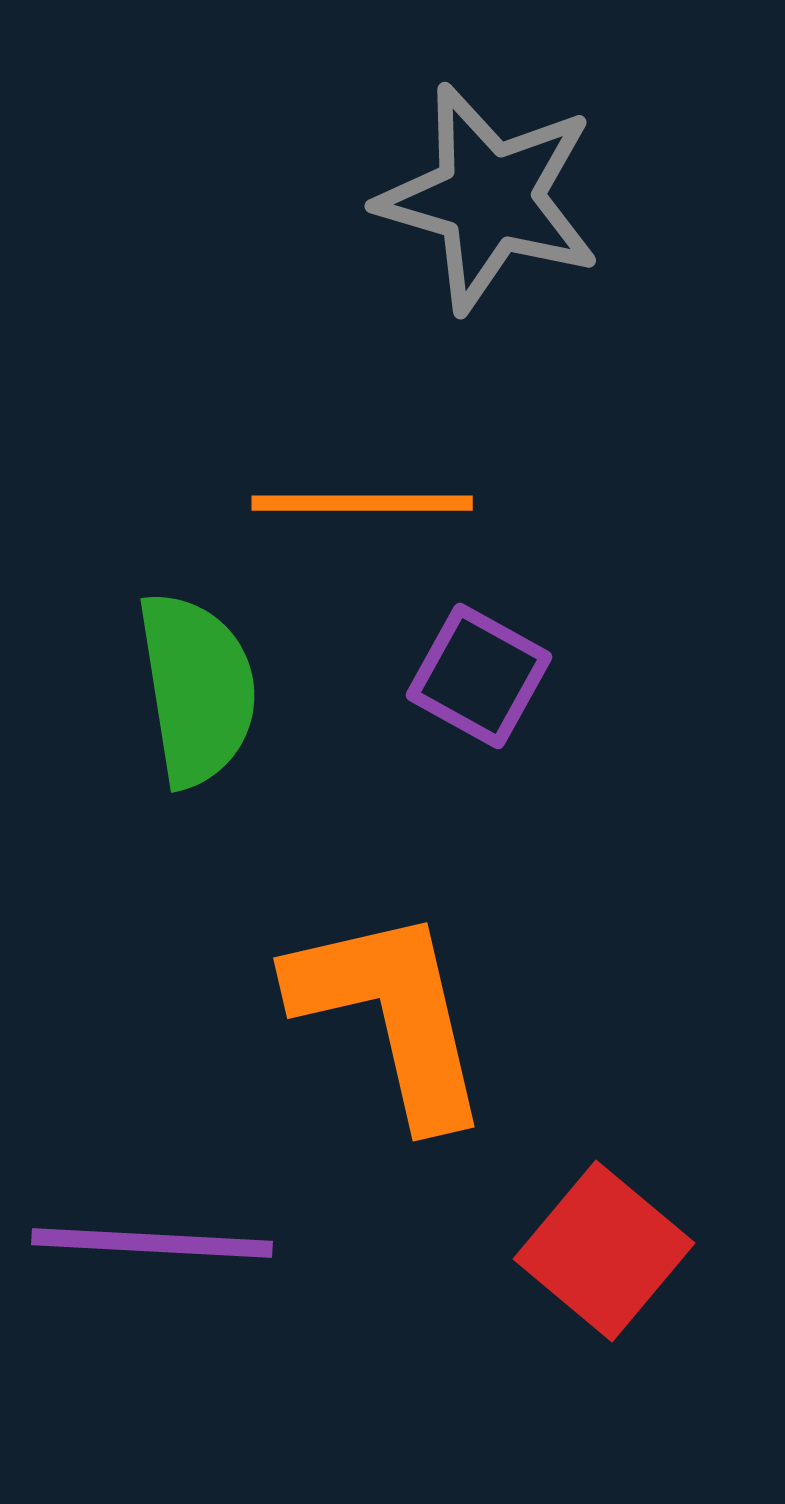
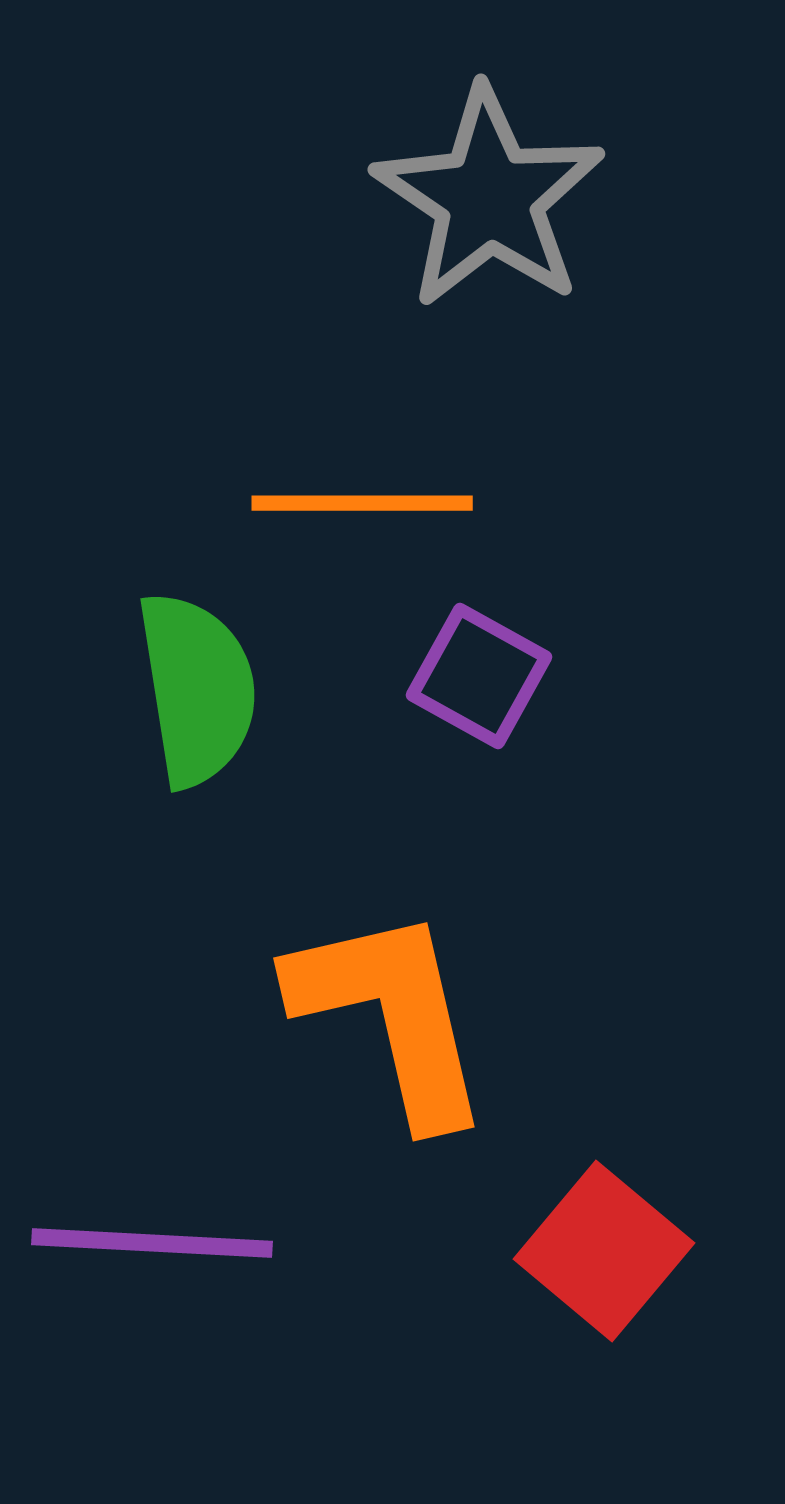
gray star: rotated 18 degrees clockwise
